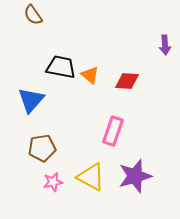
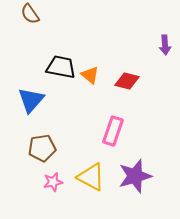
brown semicircle: moved 3 px left, 1 px up
red diamond: rotated 10 degrees clockwise
